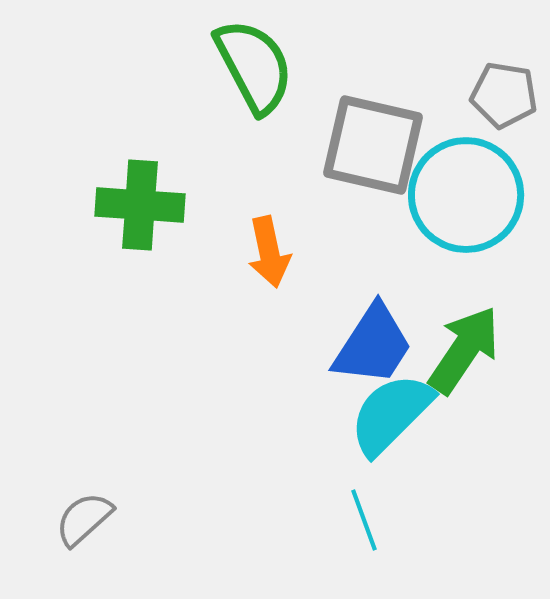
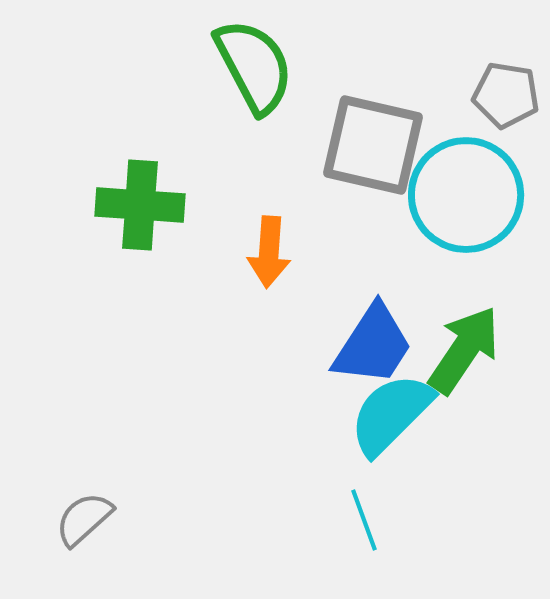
gray pentagon: moved 2 px right
orange arrow: rotated 16 degrees clockwise
